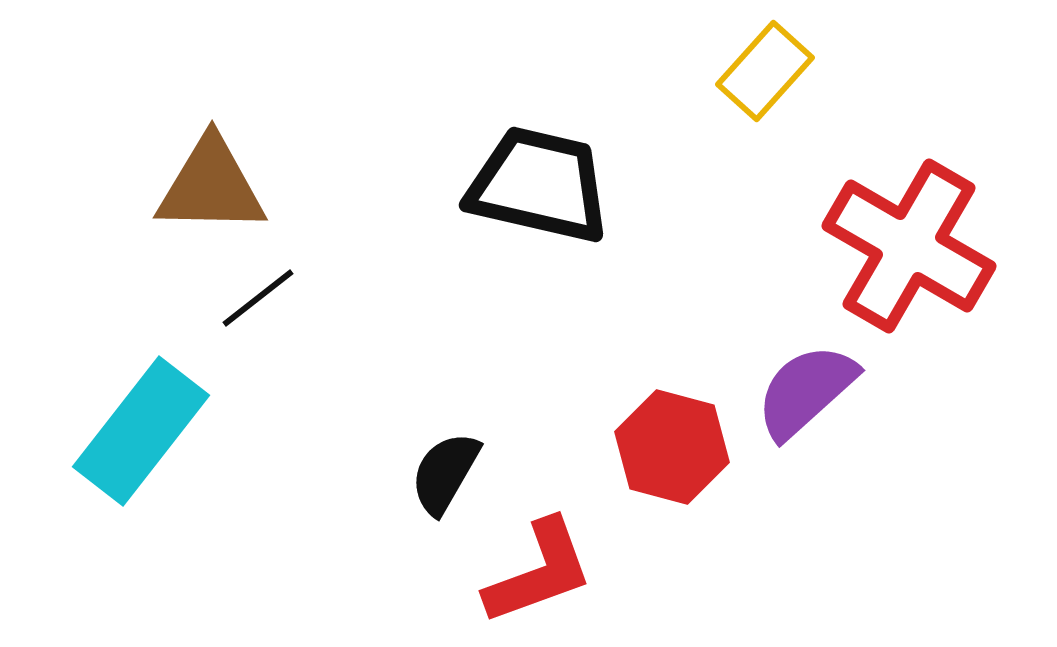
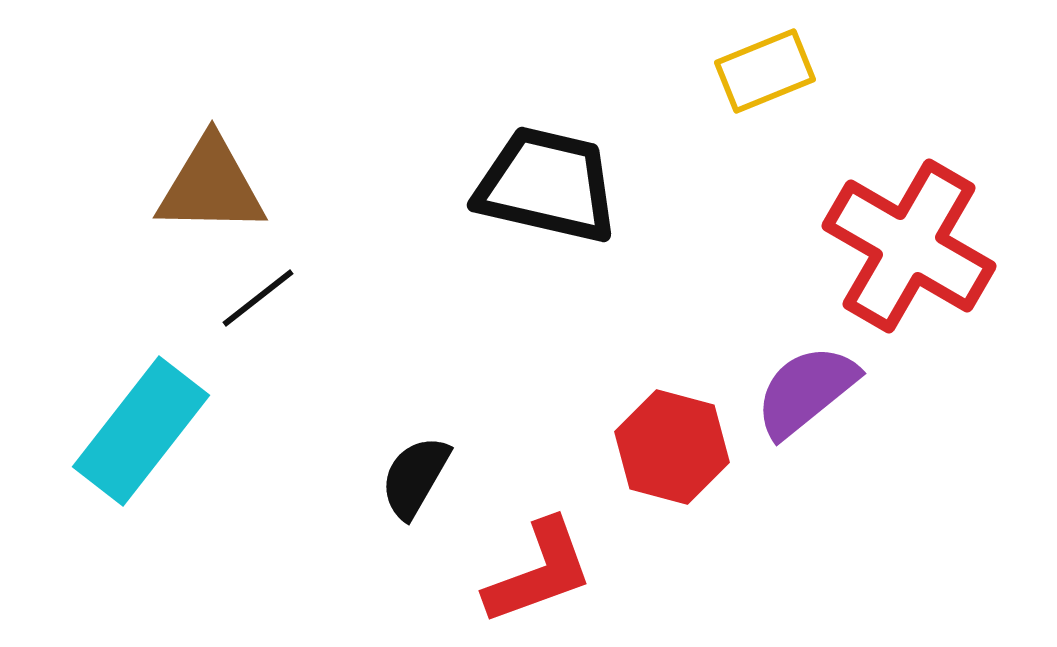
yellow rectangle: rotated 26 degrees clockwise
black trapezoid: moved 8 px right
purple semicircle: rotated 3 degrees clockwise
black semicircle: moved 30 px left, 4 px down
